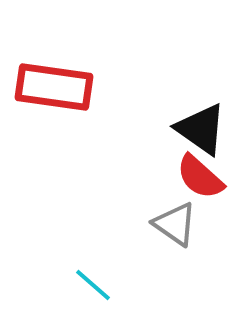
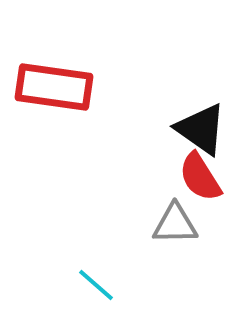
red semicircle: rotated 16 degrees clockwise
gray triangle: rotated 36 degrees counterclockwise
cyan line: moved 3 px right
